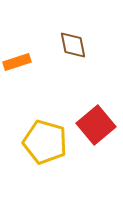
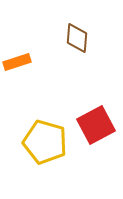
brown diamond: moved 4 px right, 7 px up; rotated 16 degrees clockwise
red square: rotated 12 degrees clockwise
